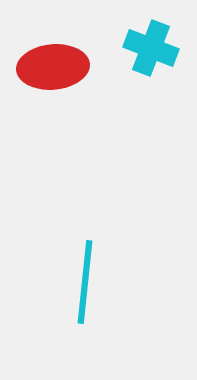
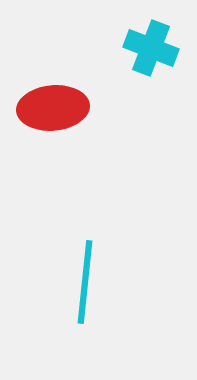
red ellipse: moved 41 px down
